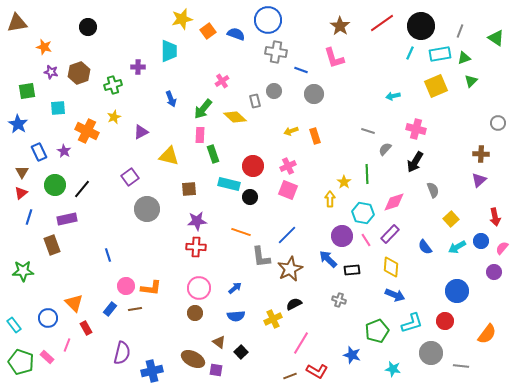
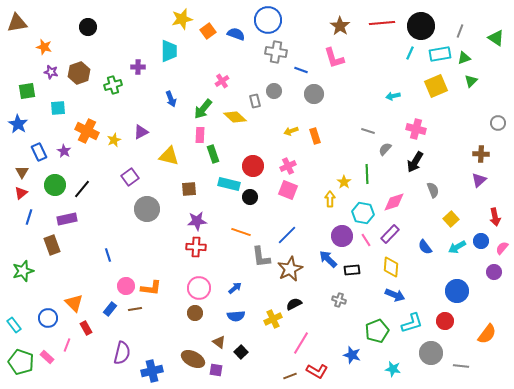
red line at (382, 23): rotated 30 degrees clockwise
yellow star at (114, 117): moved 23 px down
green star at (23, 271): rotated 15 degrees counterclockwise
